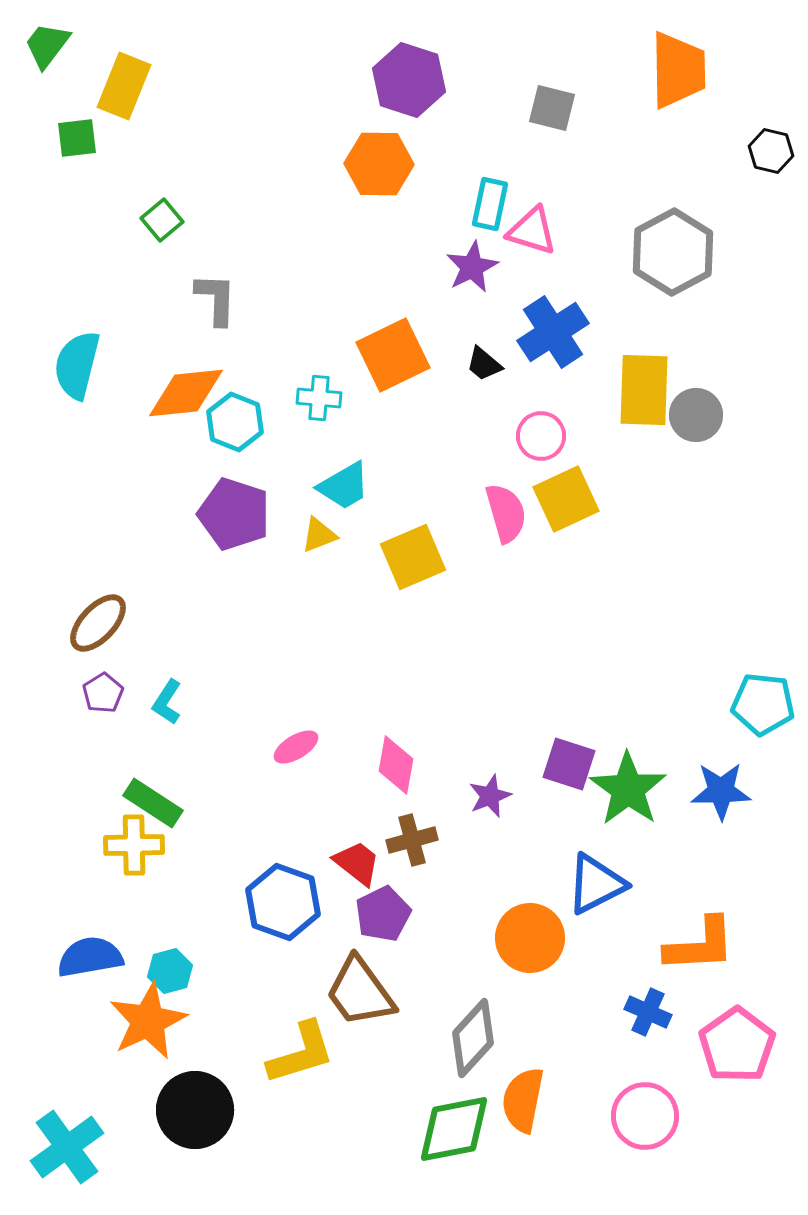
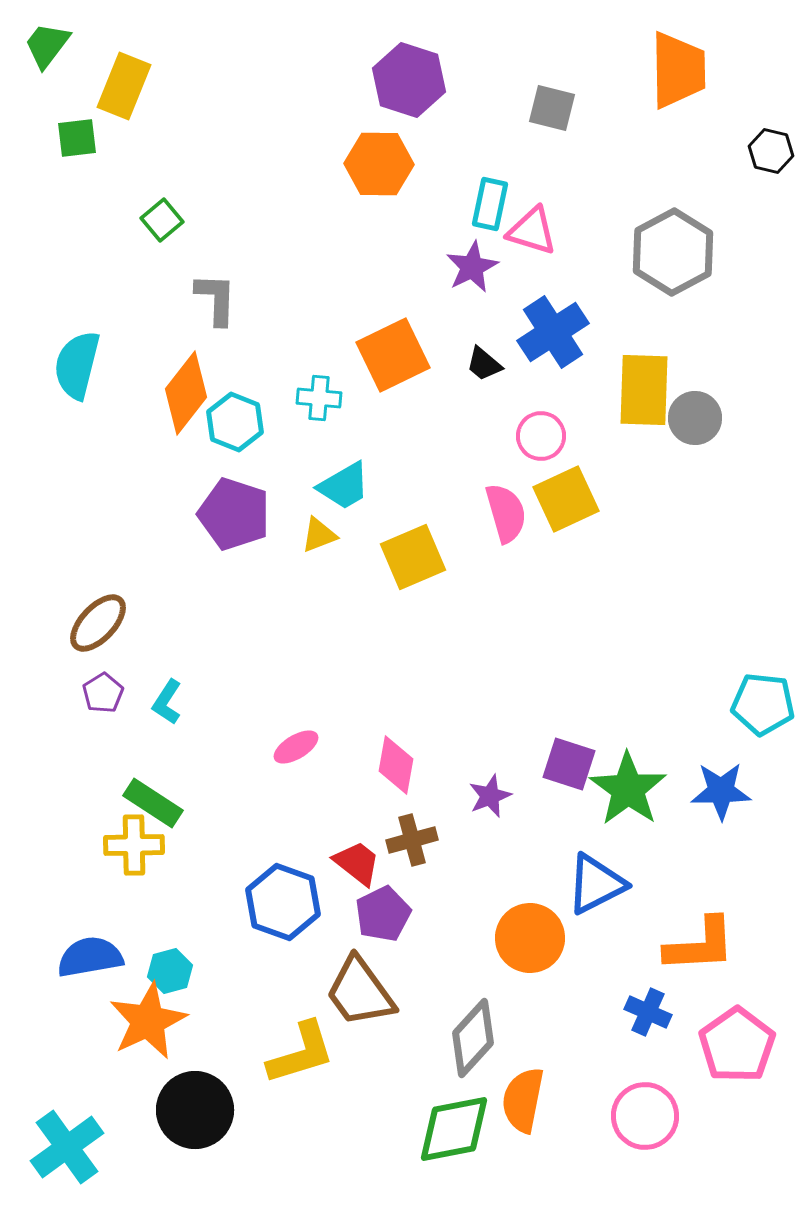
orange diamond at (186, 393): rotated 46 degrees counterclockwise
gray circle at (696, 415): moved 1 px left, 3 px down
